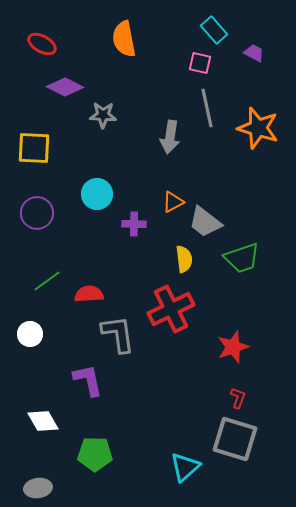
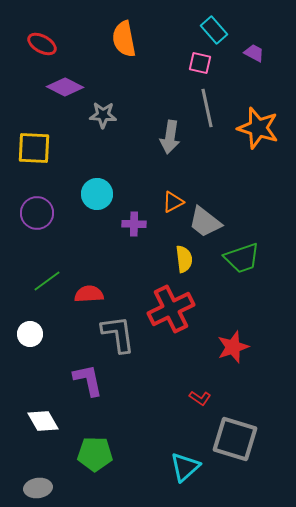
red L-shape: moved 38 px left; rotated 105 degrees clockwise
